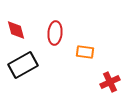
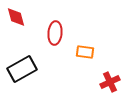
red diamond: moved 13 px up
black rectangle: moved 1 px left, 4 px down
